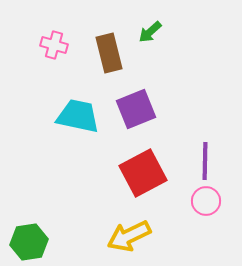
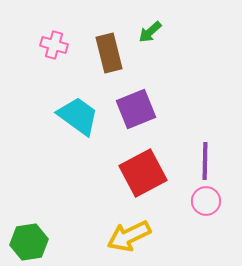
cyan trapezoid: rotated 24 degrees clockwise
